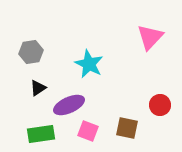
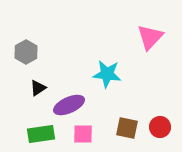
gray hexagon: moved 5 px left; rotated 20 degrees counterclockwise
cyan star: moved 18 px right, 10 px down; rotated 20 degrees counterclockwise
red circle: moved 22 px down
pink square: moved 5 px left, 3 px down; rotated 20 degrees counterclockwise
